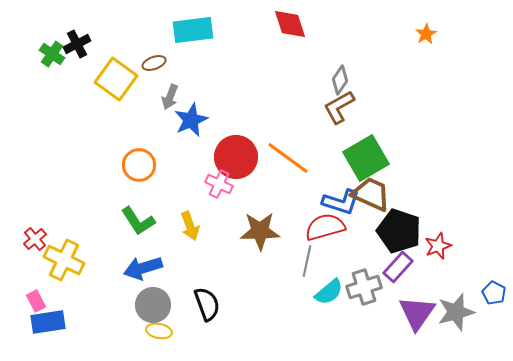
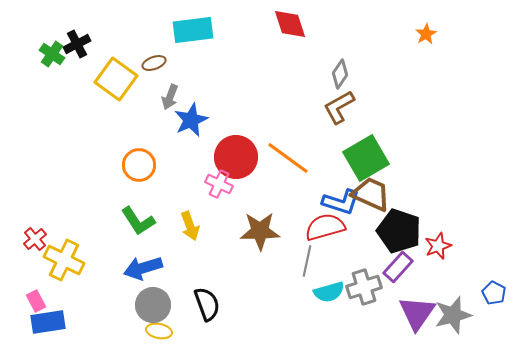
gray diamond: moved 6 px up
cyan semicircle: rotated 24 degrees clockwise
gray star: moved 3 px left, 3 px down
